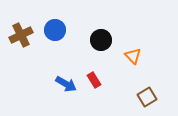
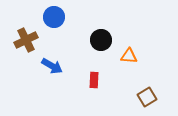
blue circle: moved 1 px left, 13 px up
brown cross: moved 5 px right, 5 px down
orange triangle: moved 4 px left; rotated 42 degrees counterclockwise
red rectangle: rotated 35 degrees clockwise
blue arrow: moved 14 px left, 18 px up
